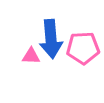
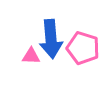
pink pentagon: rotated 20 degrees clockwise
